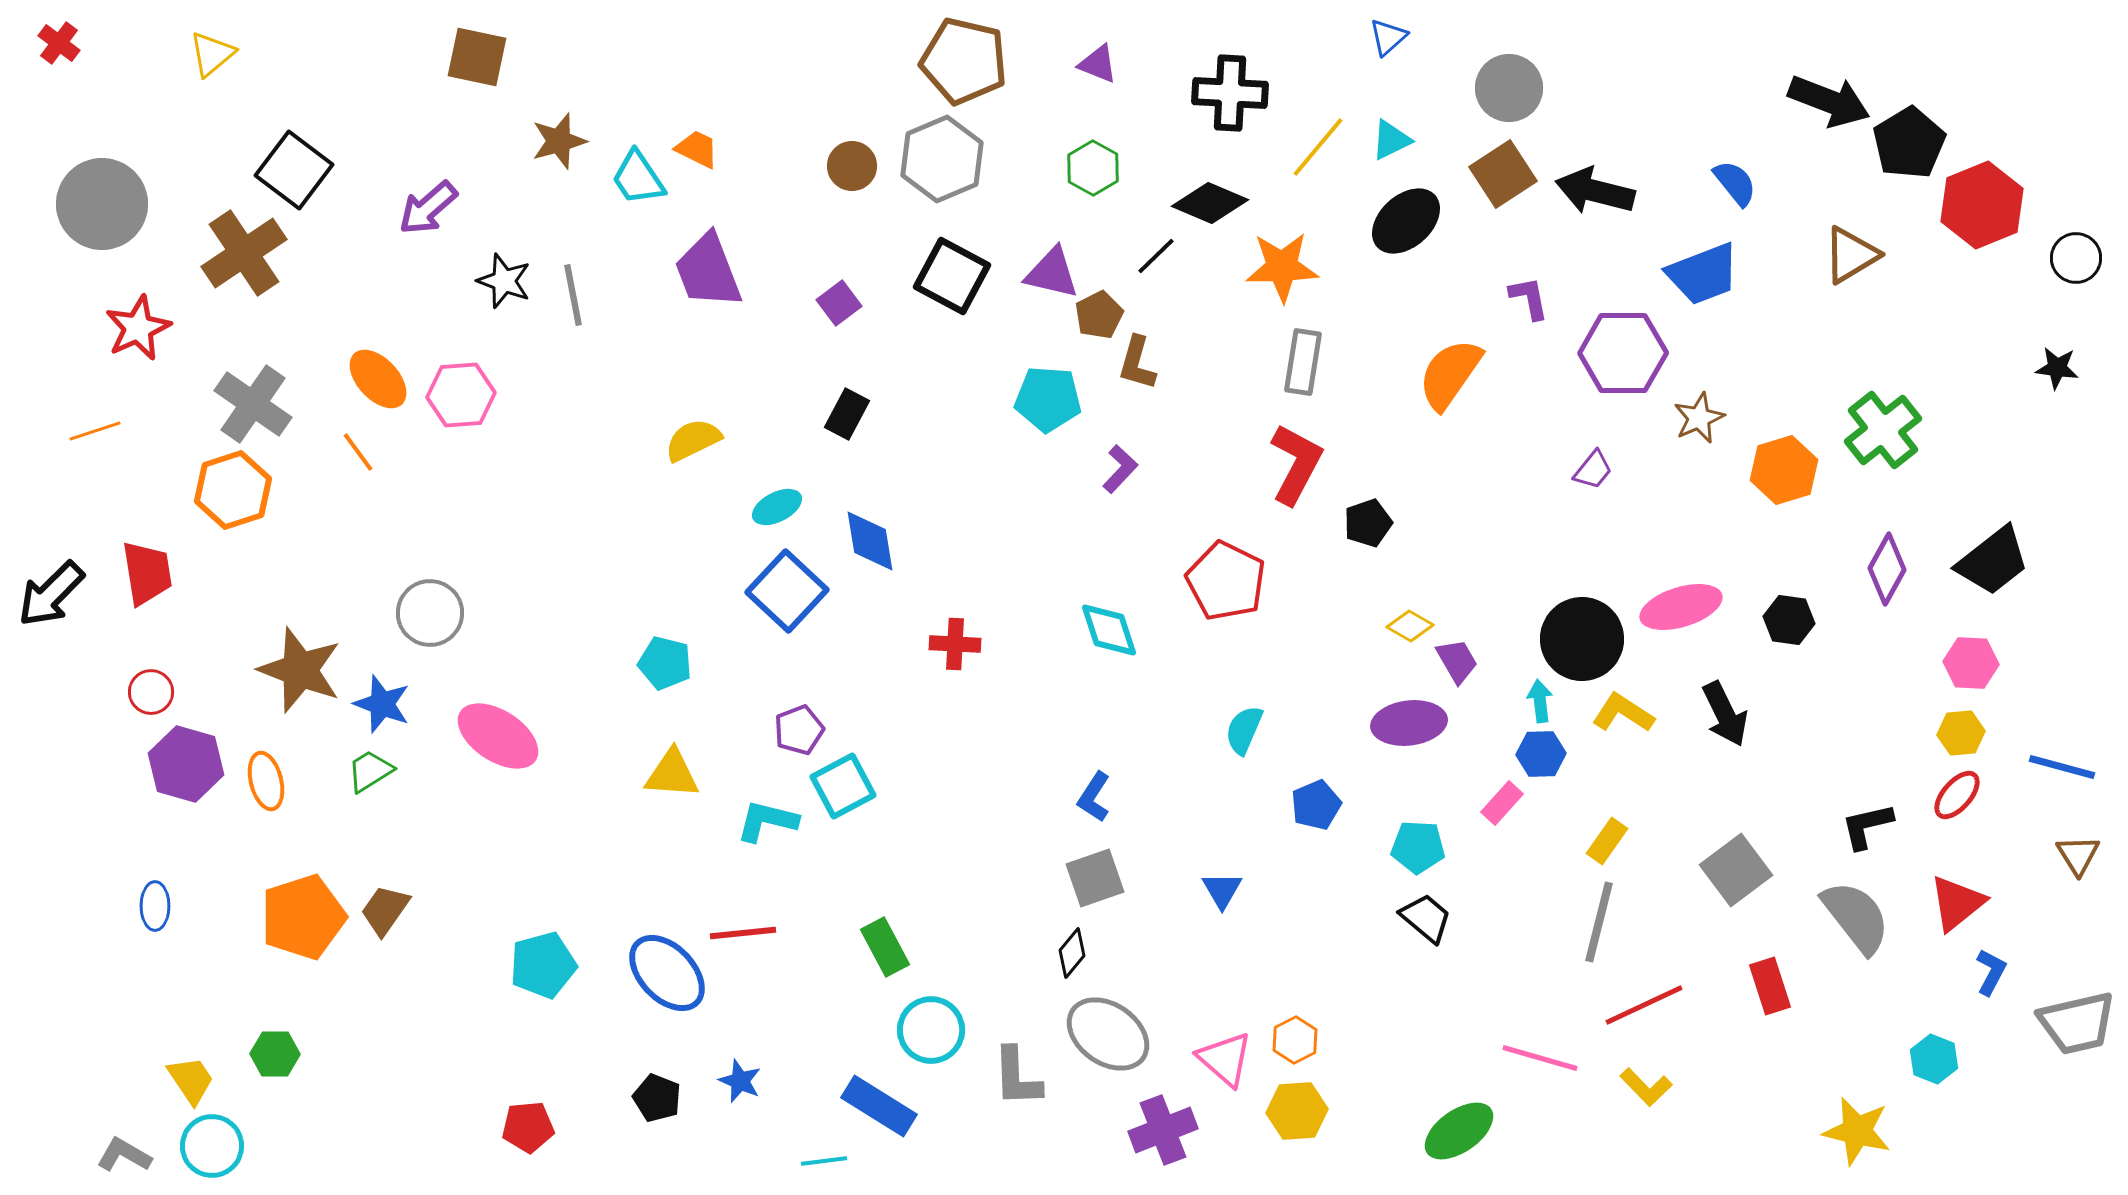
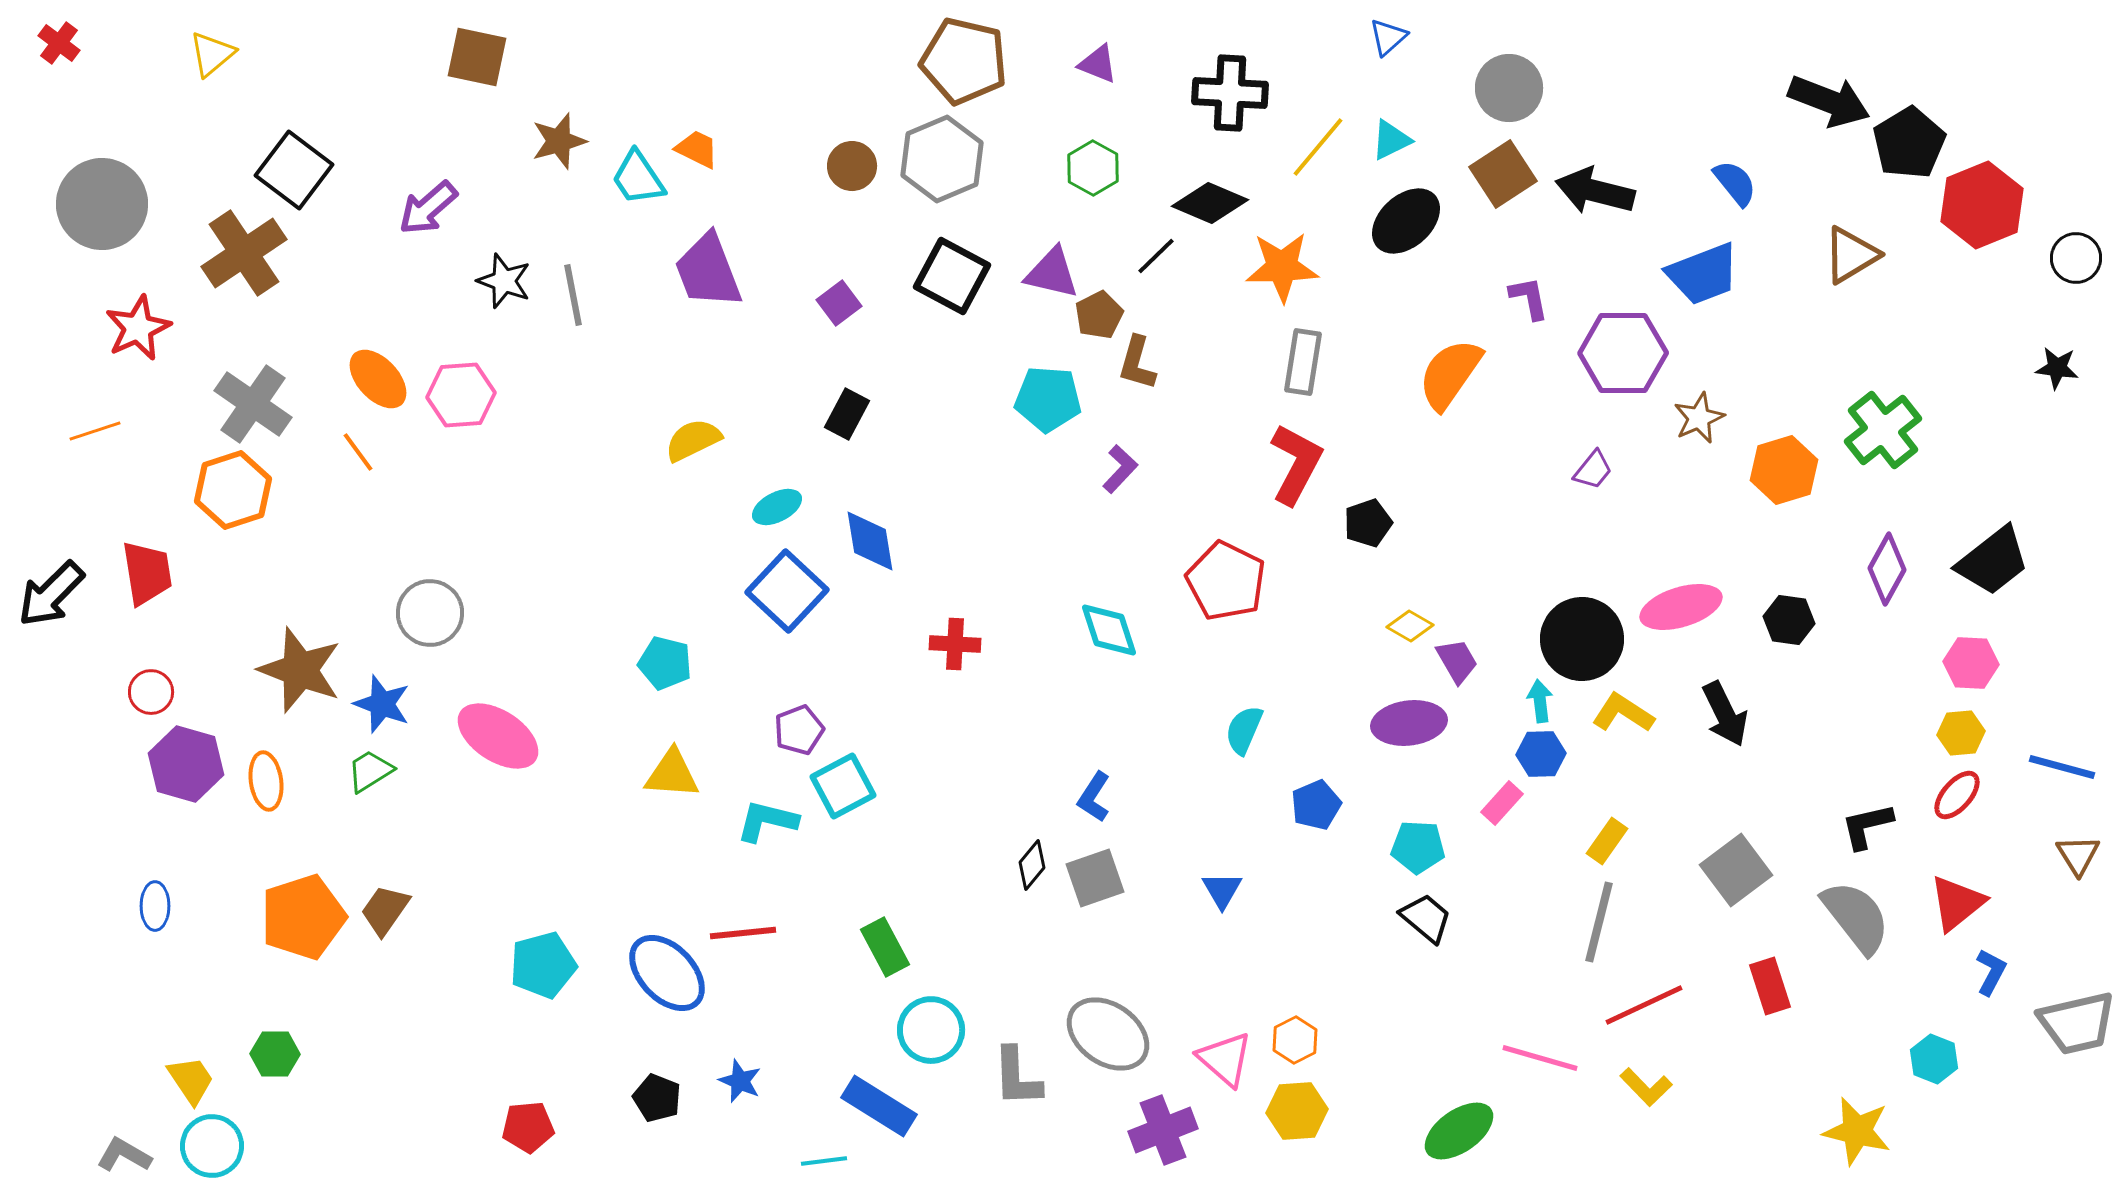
orange ellipse at (266, 781): rotated 6 degrees clockwise
black diamond at (1072, 953): moved 40 px left, 88 px up
